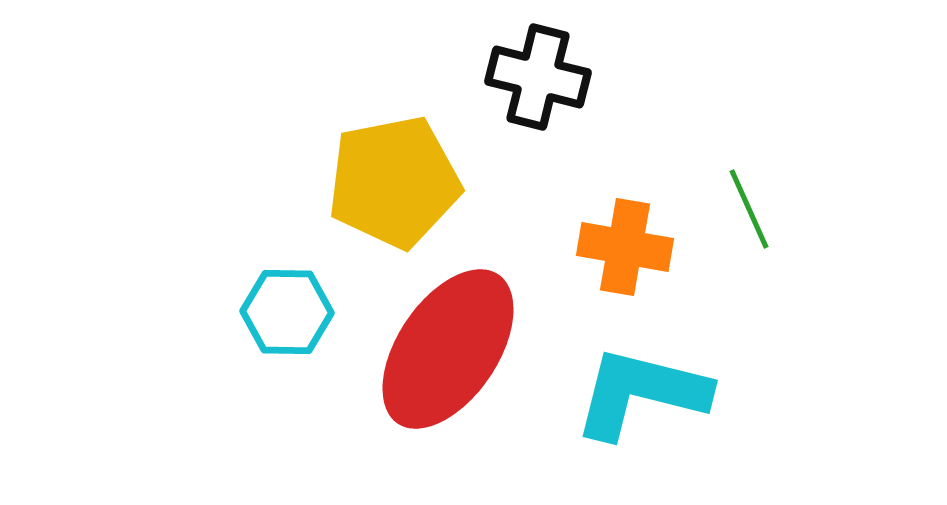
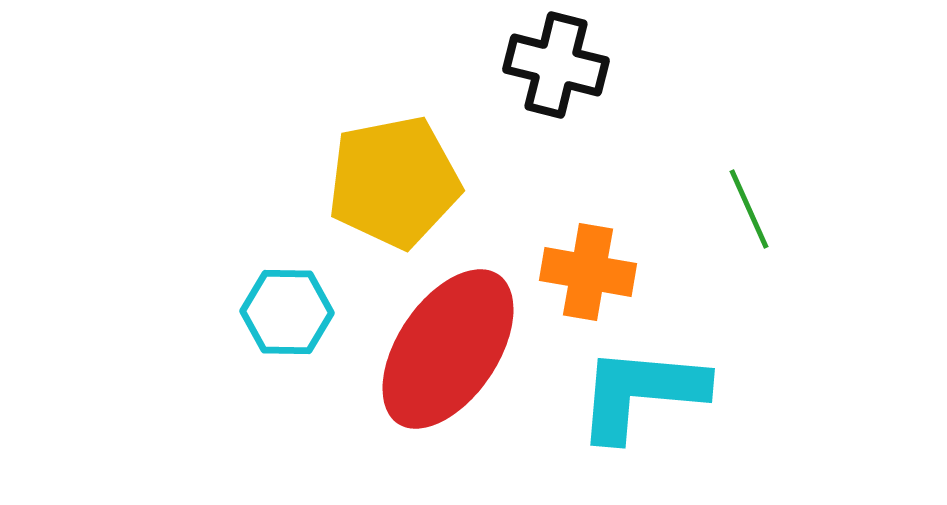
black cross: moved 18 px right, 12 px up
orange cross: moved 37 px left, 25 px down
cyan L-shape: rotated 9 degrees counterclockwise
